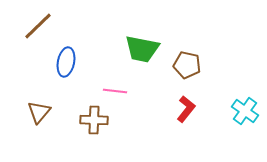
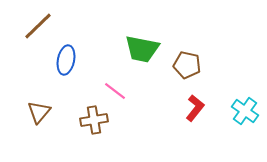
blue ellipse: moved 2 px up
pink line: rotated 30 degrees clockwise
red L-shape: moved 9 px right, 1 px up
brown cross: rotated 12 degrees counterclockwise
